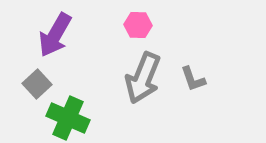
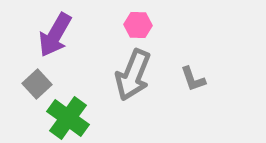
gray arrow: moved 10 px left, 3 px up
green cross: rotated 12 degrees clockwise
